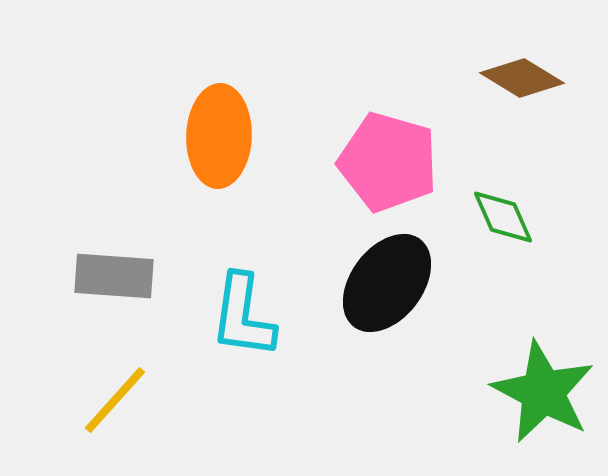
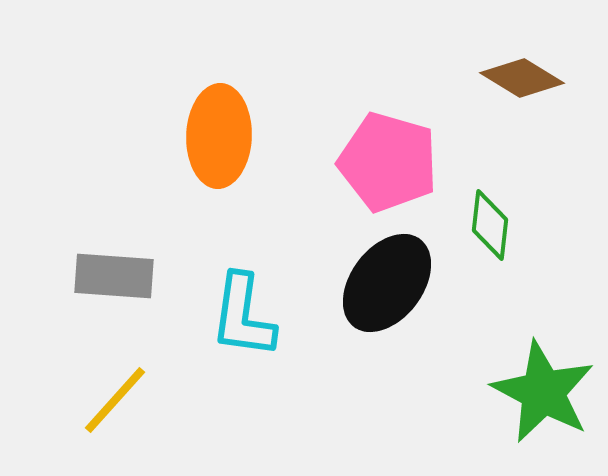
green diamond: moved 13 px left, 8 px down; rotated 30 degrees clockwise
